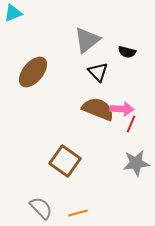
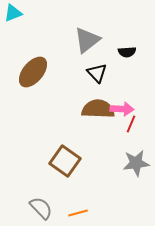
black semicircle: rotated 18 degrees counterclockwise
black triangle: moved 1 px left, 1 px down
brown semicircle: rotated 20 degrees counterclockwise
